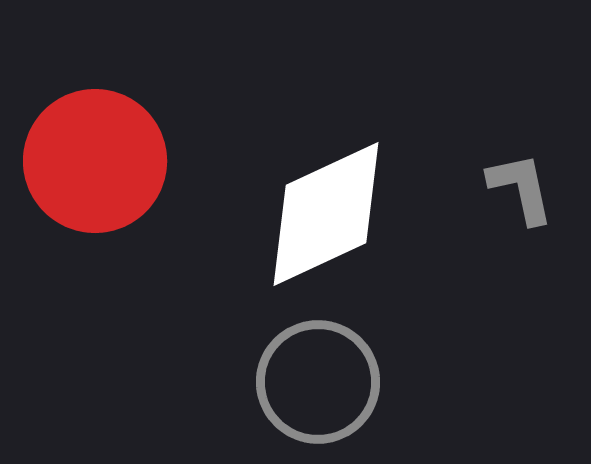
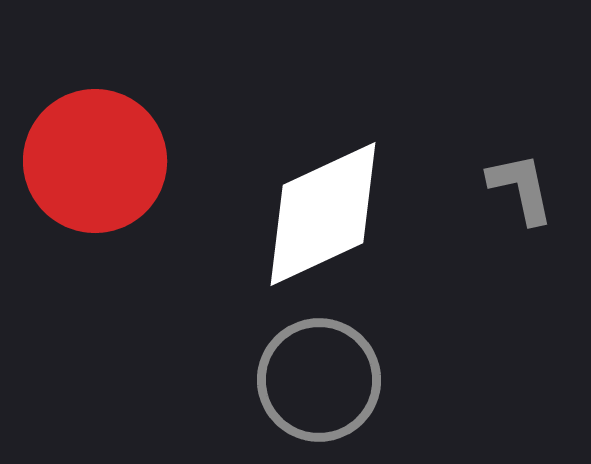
white diamond: moved 3 px left
gray circle: moved 1 px right, 2 px up
